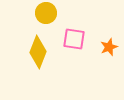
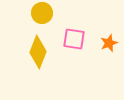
yellow circle: moved 4 px left
orange star: moved 4 px up
